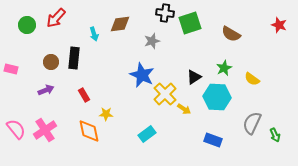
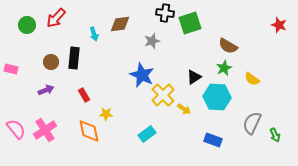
brown semicircle: moved 3 px left, 12 px down
yellow cross: moved 2 px left, 1 px down
